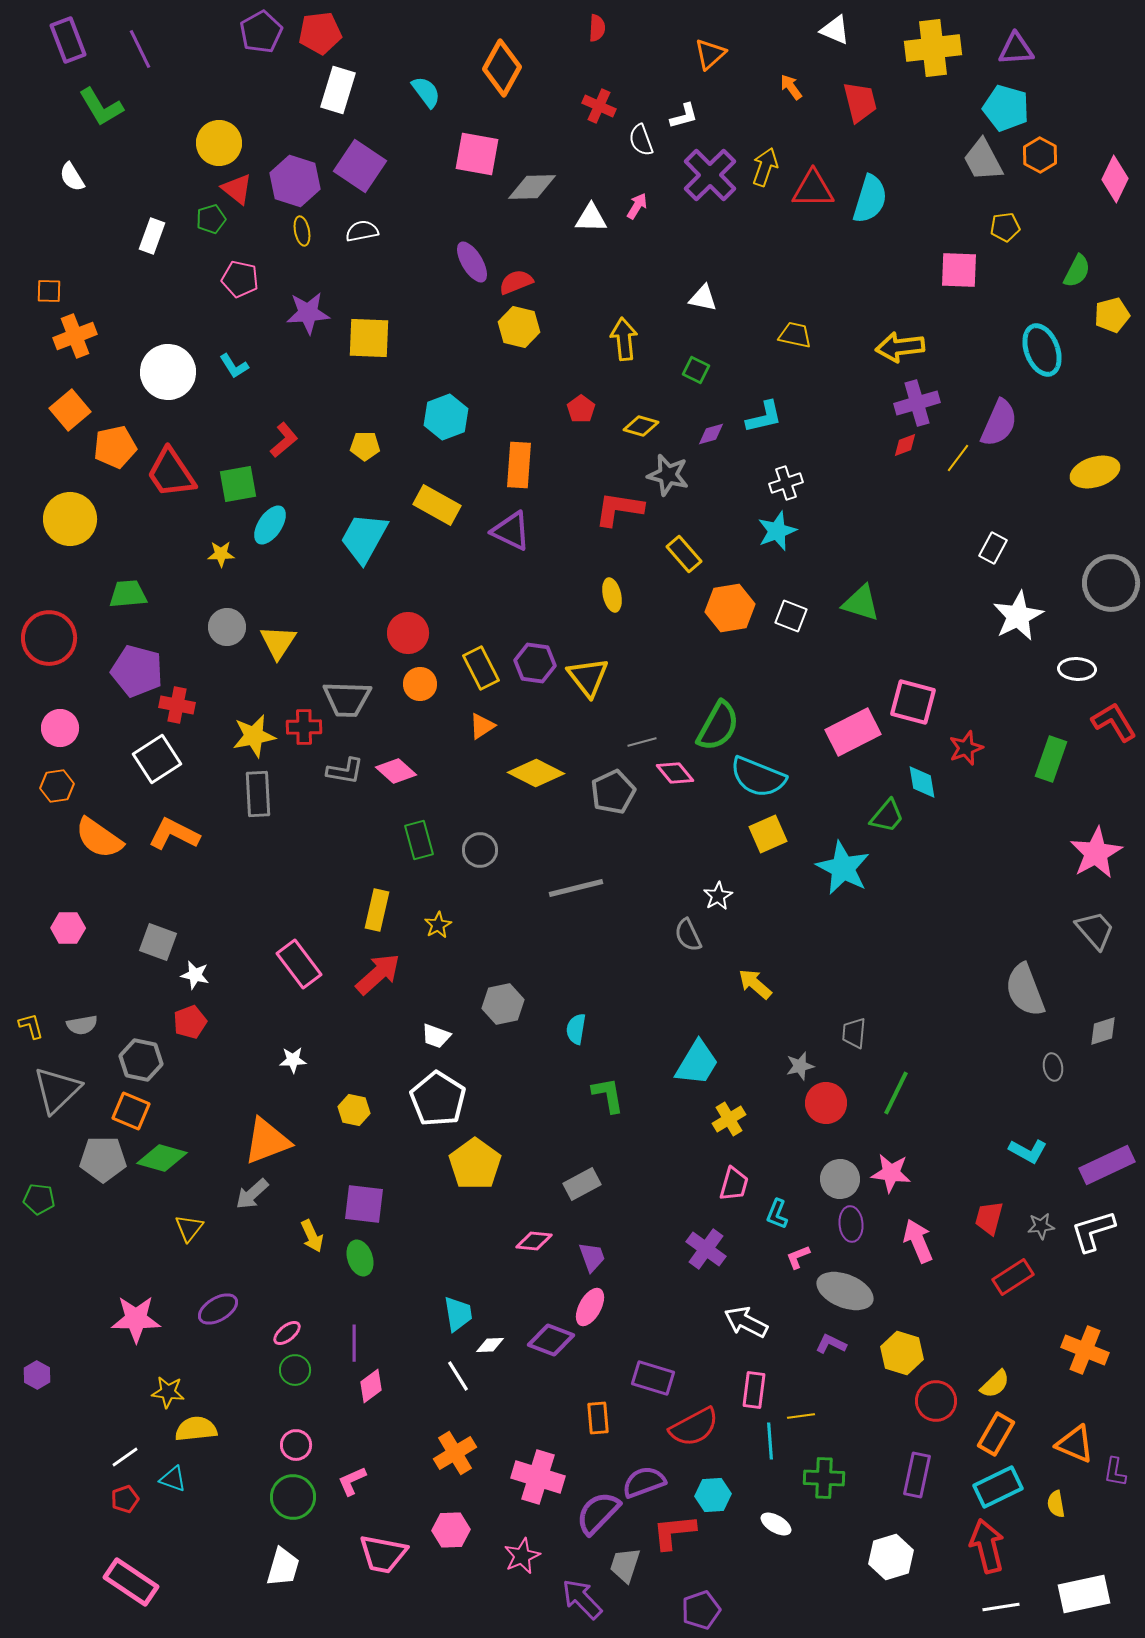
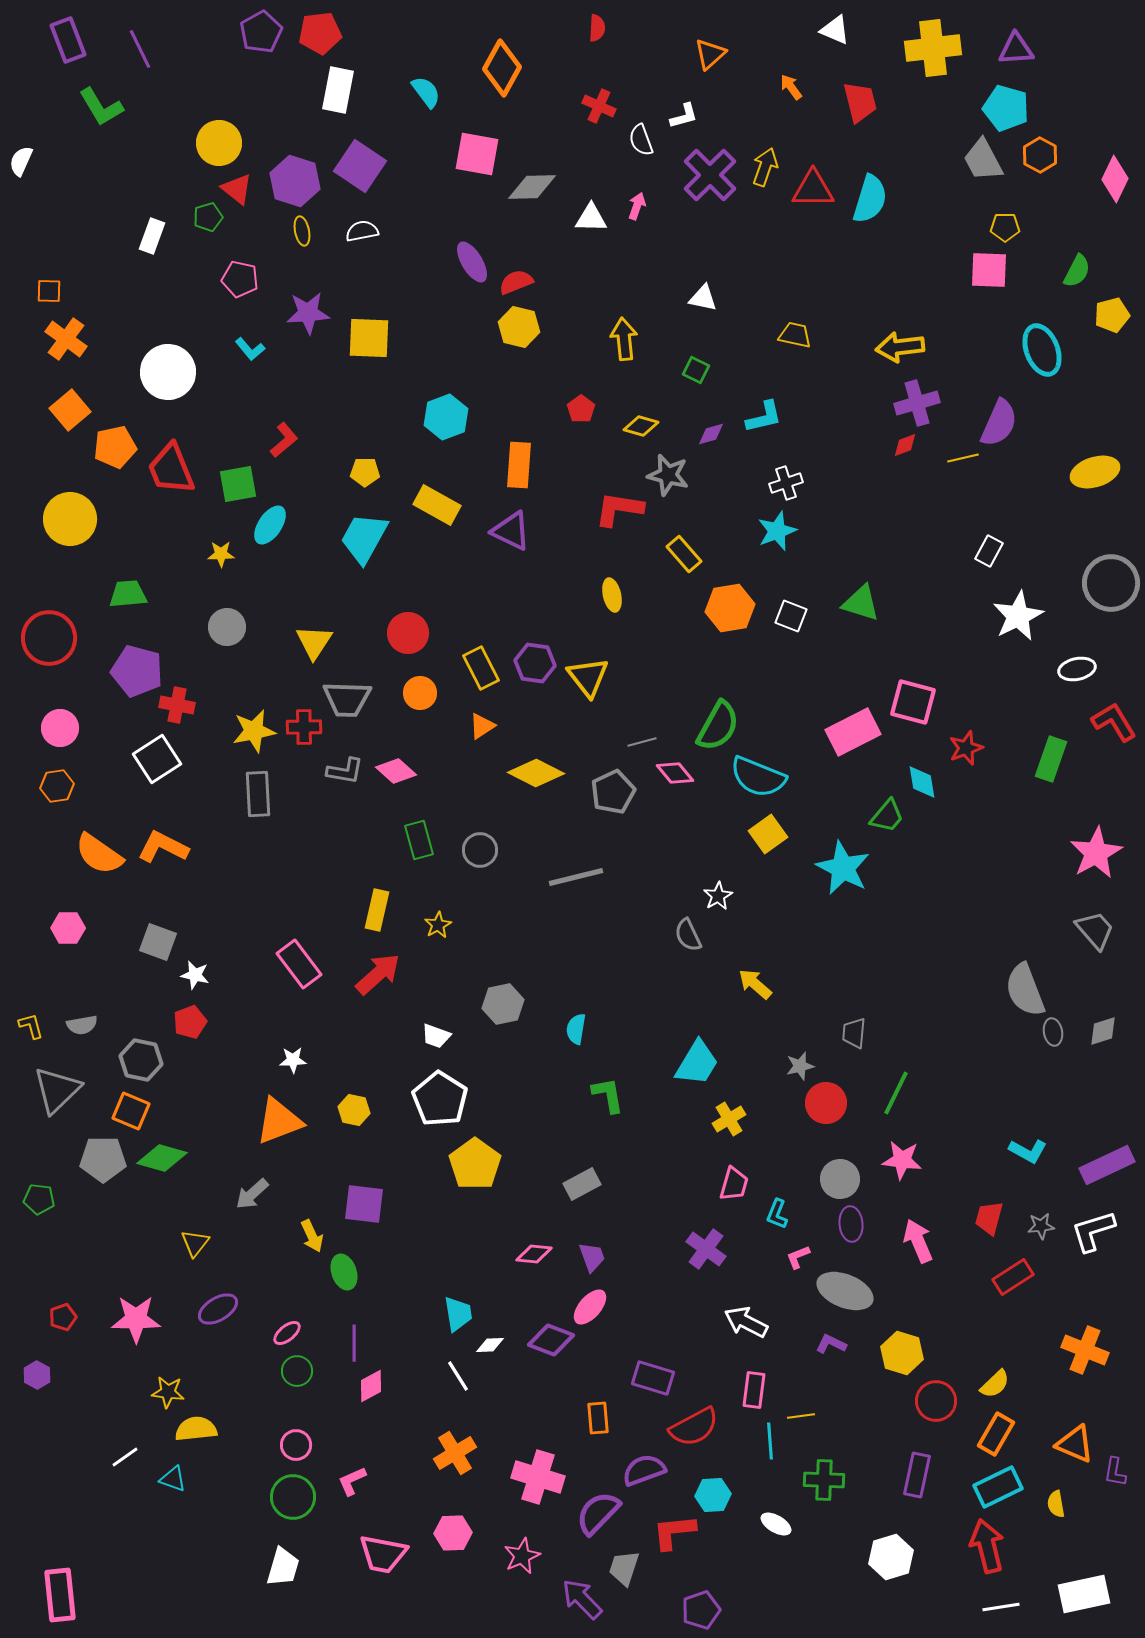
white rectangle at (338, 90): rotated 6 degrees counterclockwise
white semicircle at (72, 177): moved 51 px left, 16 px up; rotated 56 degrees clockwise
pink arrow at (637, 206): rotated 12 degrees counterclockwise
green pentagon at (211, 219): moved 3 px left, 2 px up
yellow pentagon at (1005, 227): rotated 8 degrees clockwise
pink square at (959, 270): moved 30 px right
orange cross at (75, 336): moved 9 px left, 3 px down; rotated 33 degrees counterclockwise
cyan L-shape at (234, 366): moved 16 px right, 17 px up; rotated 8 degrees counterclockwise
yellow pentagon at (365, 446): moved 26 px down
yellow line at (958, 458): moved 5 px right; rotated 40 degrees clockwise
red trapezoid at (171, 473): moved 4 px up; rotated 12 degrees clockwise
white rectangle at (993, 548): moved 4 px left, 3 px down
yellow triangle at (278, 642): moved 36 px right
white ellipse at (1077, 669): rotated 15 degrees counterclockwise
orange circle at (420, 684): moved 9 px down
yellow star at (254, 736): moved 5 px up
orange L-shape at (174, 834): moved 11 px left, 13 px down
yellow square at (768, 834): rotated 12 degrees counterclockwise
orange semicircle at (99, 838): moved 16 px down
gray line at (576, 888): moved 11 px up
gray ellipse at (1053, 1067): moved 35 px up
white pentagon at (438, 1099): moved 2 px right
orange triangle at (267, 1141): moved 12 px right, 20 px up
pink star at (891, 1173): moved 11 px right, 13 px up
yellow triangle at (189, 1228): moved 6 px right, 15 px down
pink diamond at (534, 1241): moved 13 px down
green ellipse at (360, 1258): moved 16 px left, 14 px down
pink ellipse at (590, 1307): rotated 12 degrees clockwise
green circle at (295, 1370): moved 2 px right, 1 px down
pink diamond at (371, 1386): rotated 8 degrees clockwise
green cross at (824, 1478): moved 2 px down
purple semicircle at (644, 1482): moved 12 px up
red pentagon at (125, 1499): moved 62 px left, 182 px up
pink hexagon at (451, 1530): moved 2 px right, 3 px down
gray trapezoid at (625, 1565): moved 1 px left, 3 px down
pink rectangle at (131, 1582): moved 71 px left, 13 px down; rotated 50 degrees clockwise
